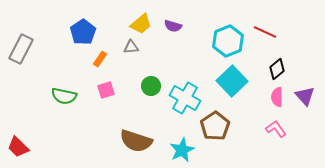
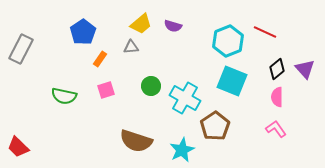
cyan square: rotated 24 degrees counterclockwise
purple triangle: moved 27 px up
